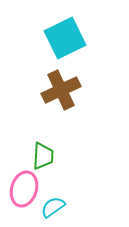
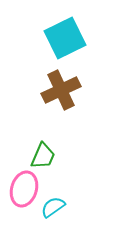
green trapezoid: rotated 20 degrees clockwise
